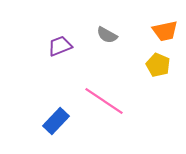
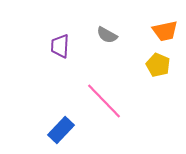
purple trapezoid: rotated 65 degrees counterclockwise
pink line: rotated 12 degrees clockwise
blue rectangle: moved 5 px right, 9 px down
